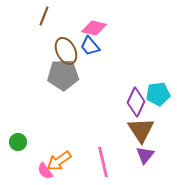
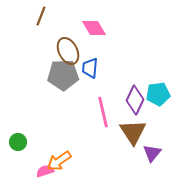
brown line: moved 3 px left
pink diamond: rotated 45 degrees clockwise
blue trapezoid: moved 22 px down; rotated 45 degrees clockwise
brown ellipse: moved 2 px right
purple diamond: moved 1 px left, 2 px up
brown triangle: moved 8 px left, 2 px down
purple triangle: moved 7 px right, 2 px up
pink line: moved 50 px up
pink semicircle: rotated 108 degrees clockwise
